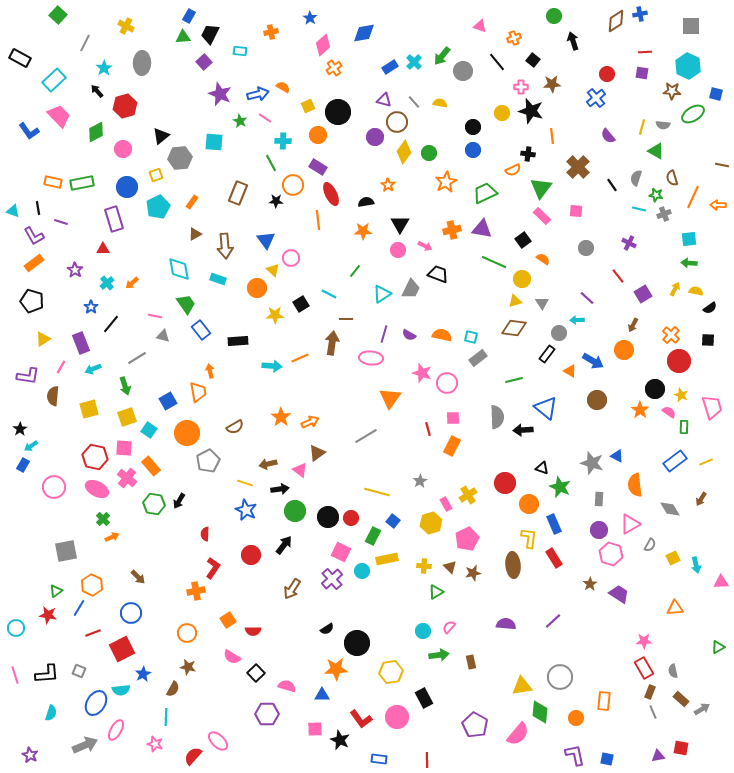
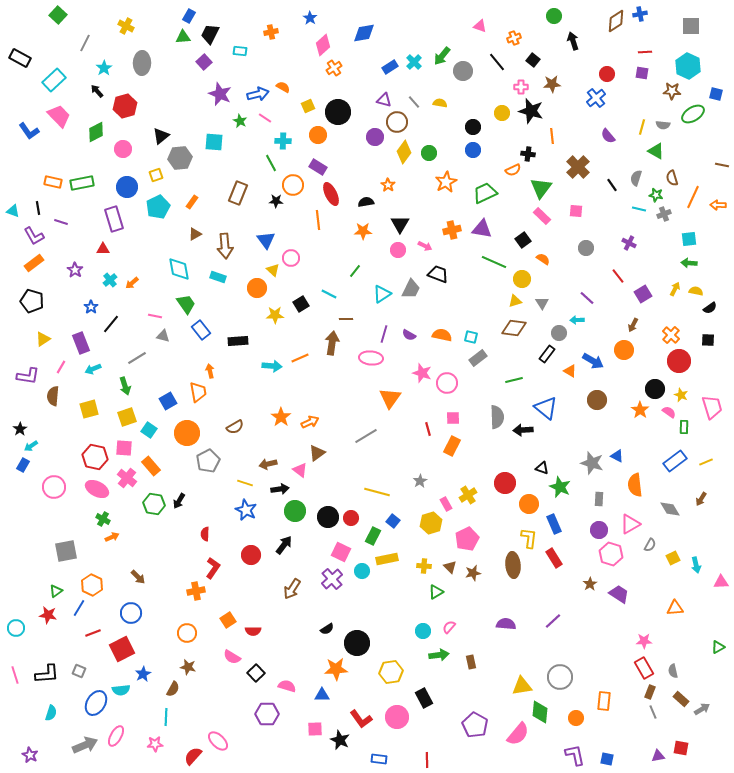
cyan rectangle at (218, 279): moved 2 px up
cyan cross at (107, 283): moved 3 px right, 3 px up
green cross at (103, 519): rotated 16 degrees counterclockwise
pink ellipse at (116, 730): moved 6 px down
pink star at (155, 744): rotated 21 degrees counterclockwise
